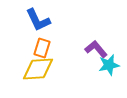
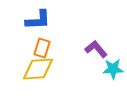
blue L-shape: rotated 68 degrees counterclockwise
cyan star: moved 4 px right, 4 px down; rotated 10 degrees clockwise
